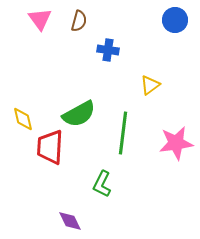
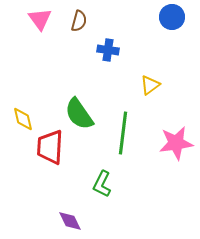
blue circle: moved 3 px left, 3 px up
green semicircle: rotated 84 degrees clockwise
